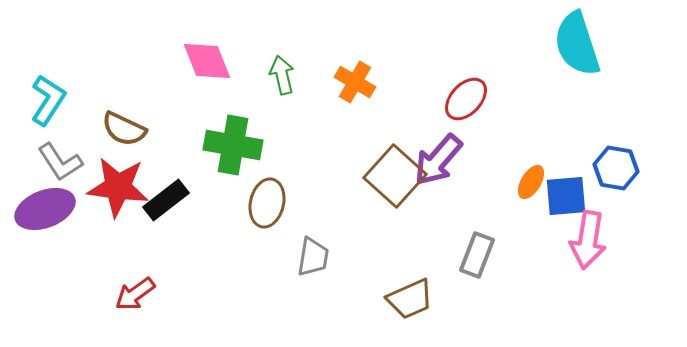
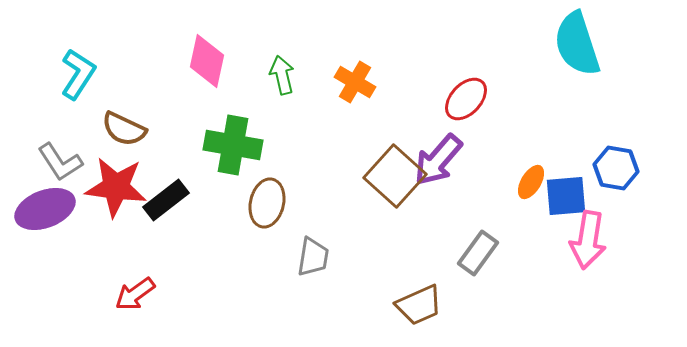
pink diamond: rotated 34 degrees clockwise
cyan L-shape: moved 30 px right, 26 px up
red star: moved 2 px left
gray rectangle: moved 1 px right, 2 px up; rotated 15 degrees clockwise
brown trapezoid: moved 9 px right, 6 px down
